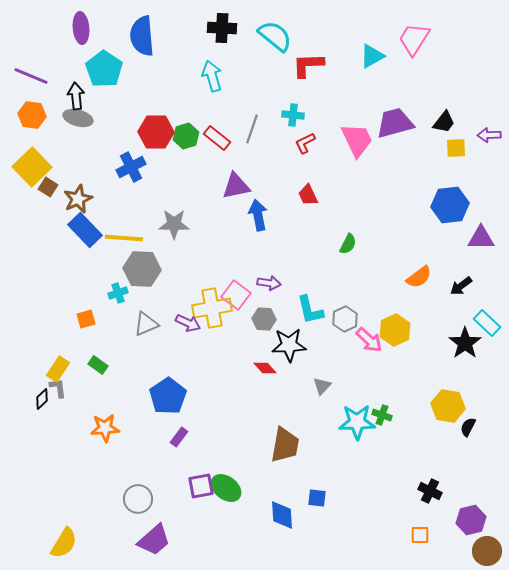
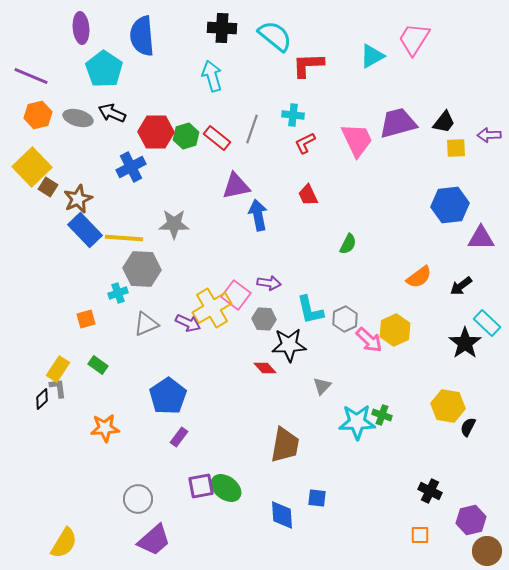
black arrow at (76, 96): moved 36 px right, 17 px down; rotated 60 degrees counterclockwise
orange hexagon at (32, 115): moved 6 px right; rotated 20 degrees counterclockwise
purple trapezoid at (395, 123): moved 3 px right
yellow cross at (212, 308): rotated 21 degrees counterclockwise
